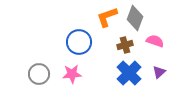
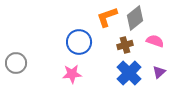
gray diamond: rotated 30 degrees clockwise
gray circle: moved 23 px left, 11 px up
